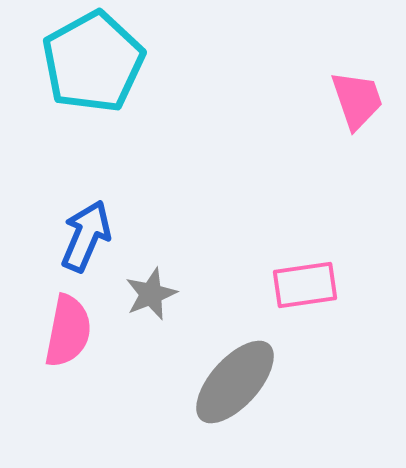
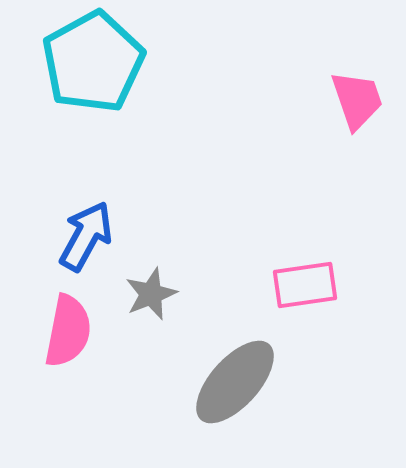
blue arrow: rotated 6 degrees clockwise
